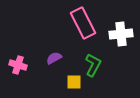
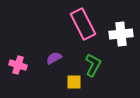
pink rectangle: moved 1 px down
